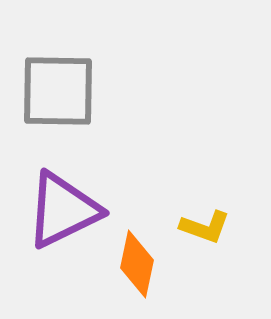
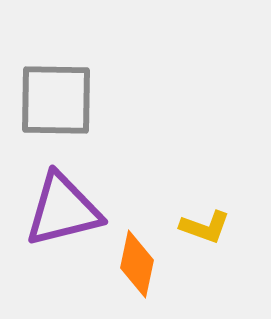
gray square: moved 2 px left, 9 px down
purple triangle: rotated 12 degrees clockwise
